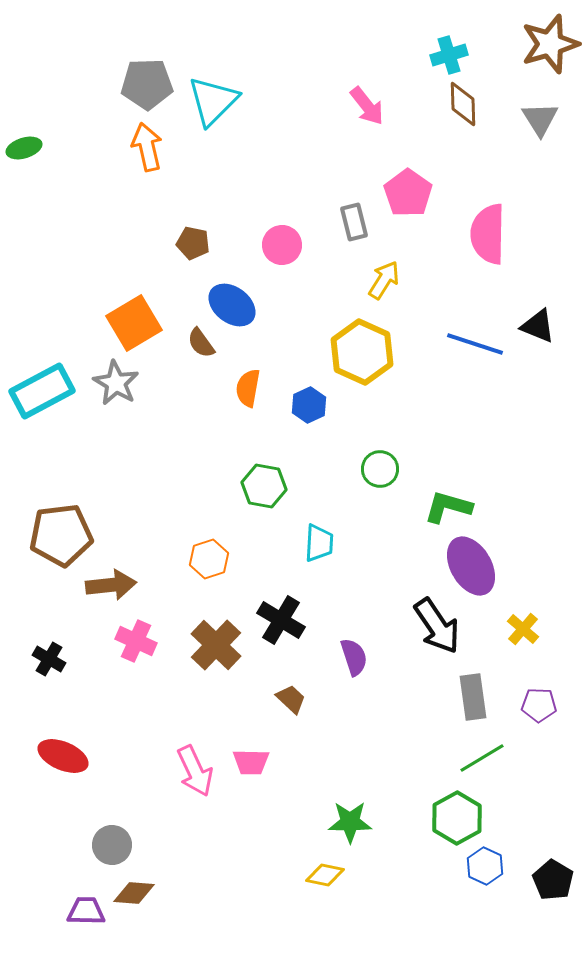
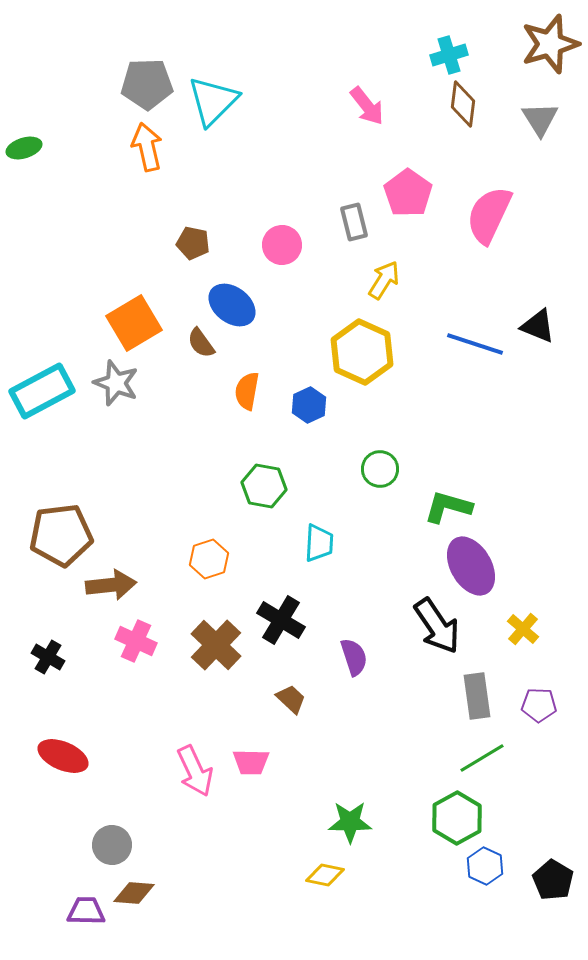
brown diamond at (463, 104): rotated 9 degrees clockwise
pink semicircle at (488, 234): moved 1 px right, 19 px up; rotated 24 degrees clockwise
gray star at (116, 383): rotated 9 degrees counterclockwise
orange semicircle at (248, 388): moved 1 px left, 3 px down
black cross at (49, 659): moved 1 px left, 2 px up
gray rectangle at (473, 697): moved 4 px right, 1 px up
